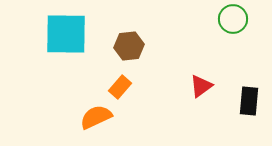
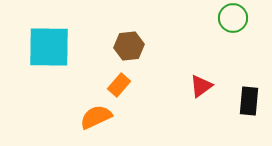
green circle: moved 1 px up
cyan square: moved 17 px left, 13 px down
orange rectangle: moved 1 px left, 2 px up
